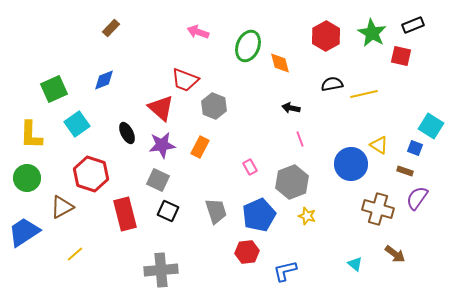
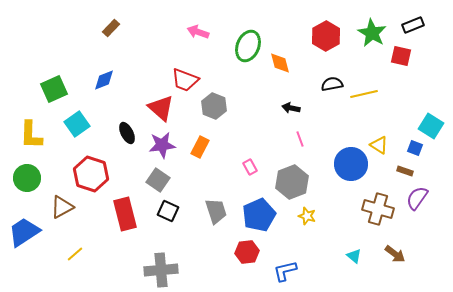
gray square at (158, 180): rotated 10 degrees clockwise
cyan triangle at (355, 264): moved 1 px left, 8 px up
